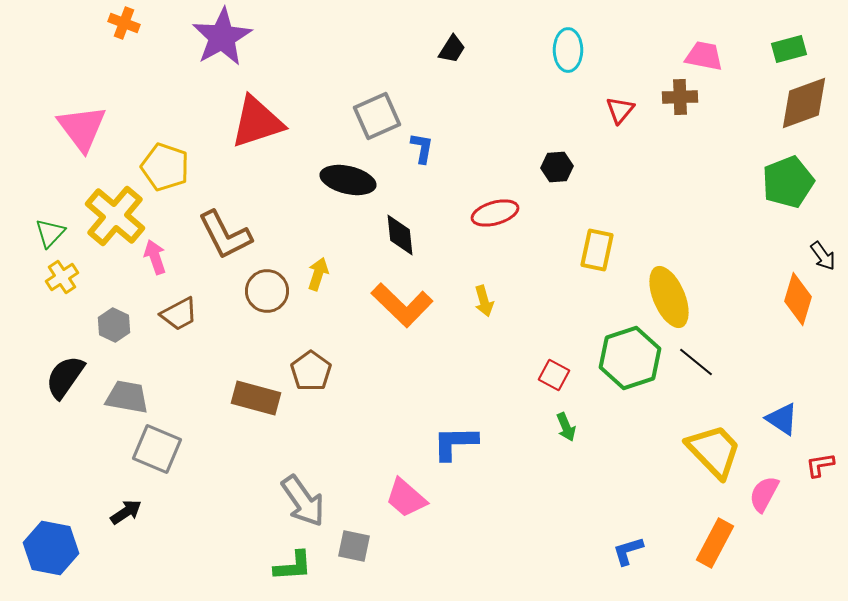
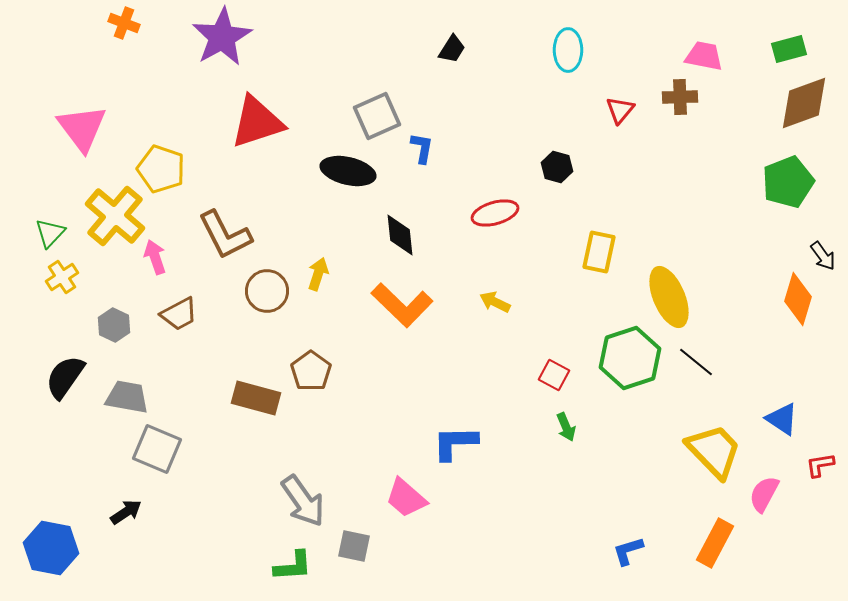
yellow pentagon at (165, 167): moved 4 px left, 2 px down
black hexagon at (557, 167): rotated 20 degrees clockwise
black ellipse at (348, 180): moved 9 px up
yellow rectangle at (597, 250): moved 2 px right, 2 px down
yellow arrow at (484, 301): moved 11 px right, 1 px down; rotated 132 degrees clockwise
